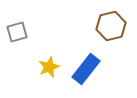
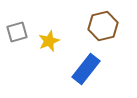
brown hexagon: moved 8 px left
yellow star: moved 26 px up
